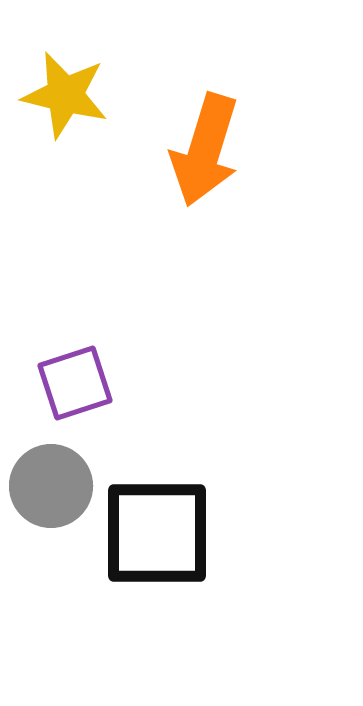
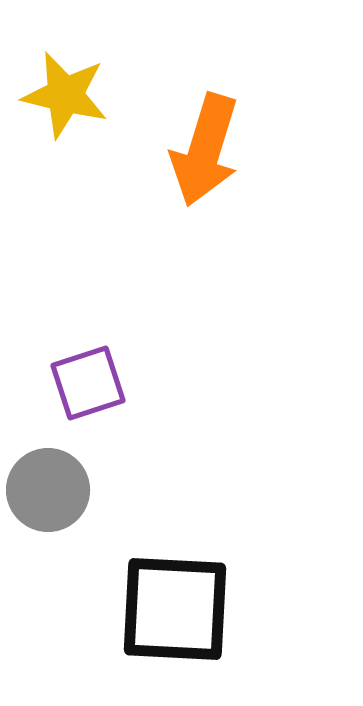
purple square: moved 13 px right
gray circle: moved 3 px left, 4 px down
black square: moved 18 px right, 76 px down; rotated 3 degrees clockwise
